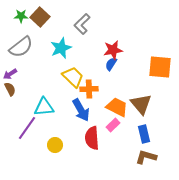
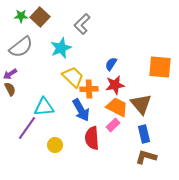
red star: moved 2 px right, 35 px down
